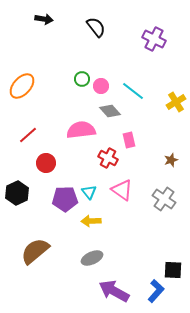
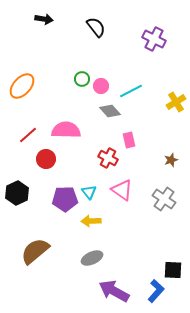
cyan line: moved 2 px left; rotated 65 degrees counterclockwise
pink semicircle: moved 15 px left; rotated 8 degrees clockwise
red circle: moved 4 px up
